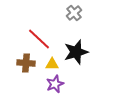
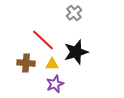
red line: moved 4 px right, 1 px down
